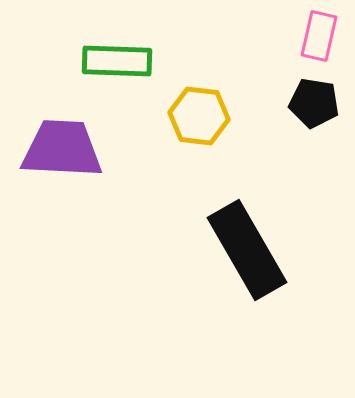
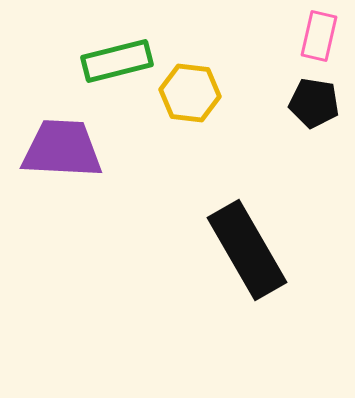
green rectangle: rotated 16 degrees counterclockwise
yellow hexagon: moved 9 px left, 23 px up
